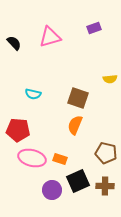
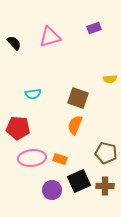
cyan semicircle: rotated 21 degrees counterclockwise
red pentagon: moved 2 px up
pink ellipse: rotated 20 degrees counterclockwise
black square: moved 1 px right
